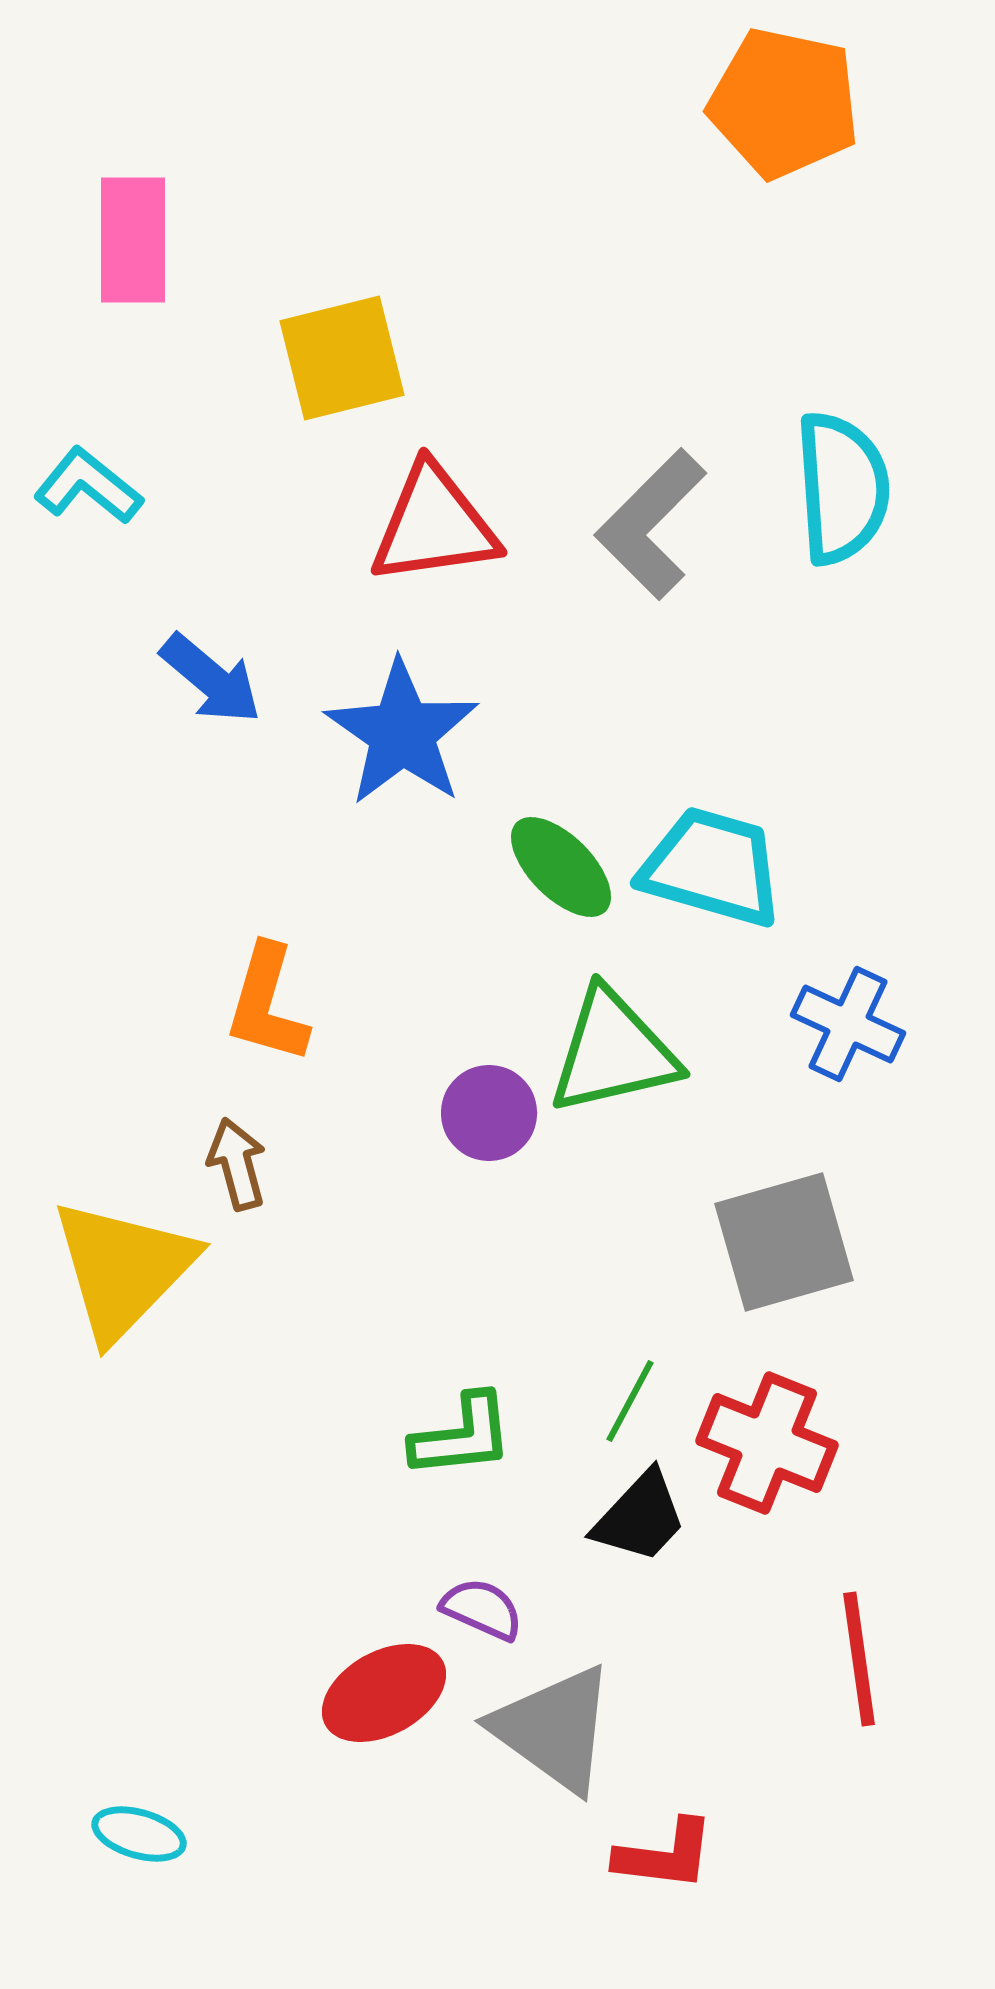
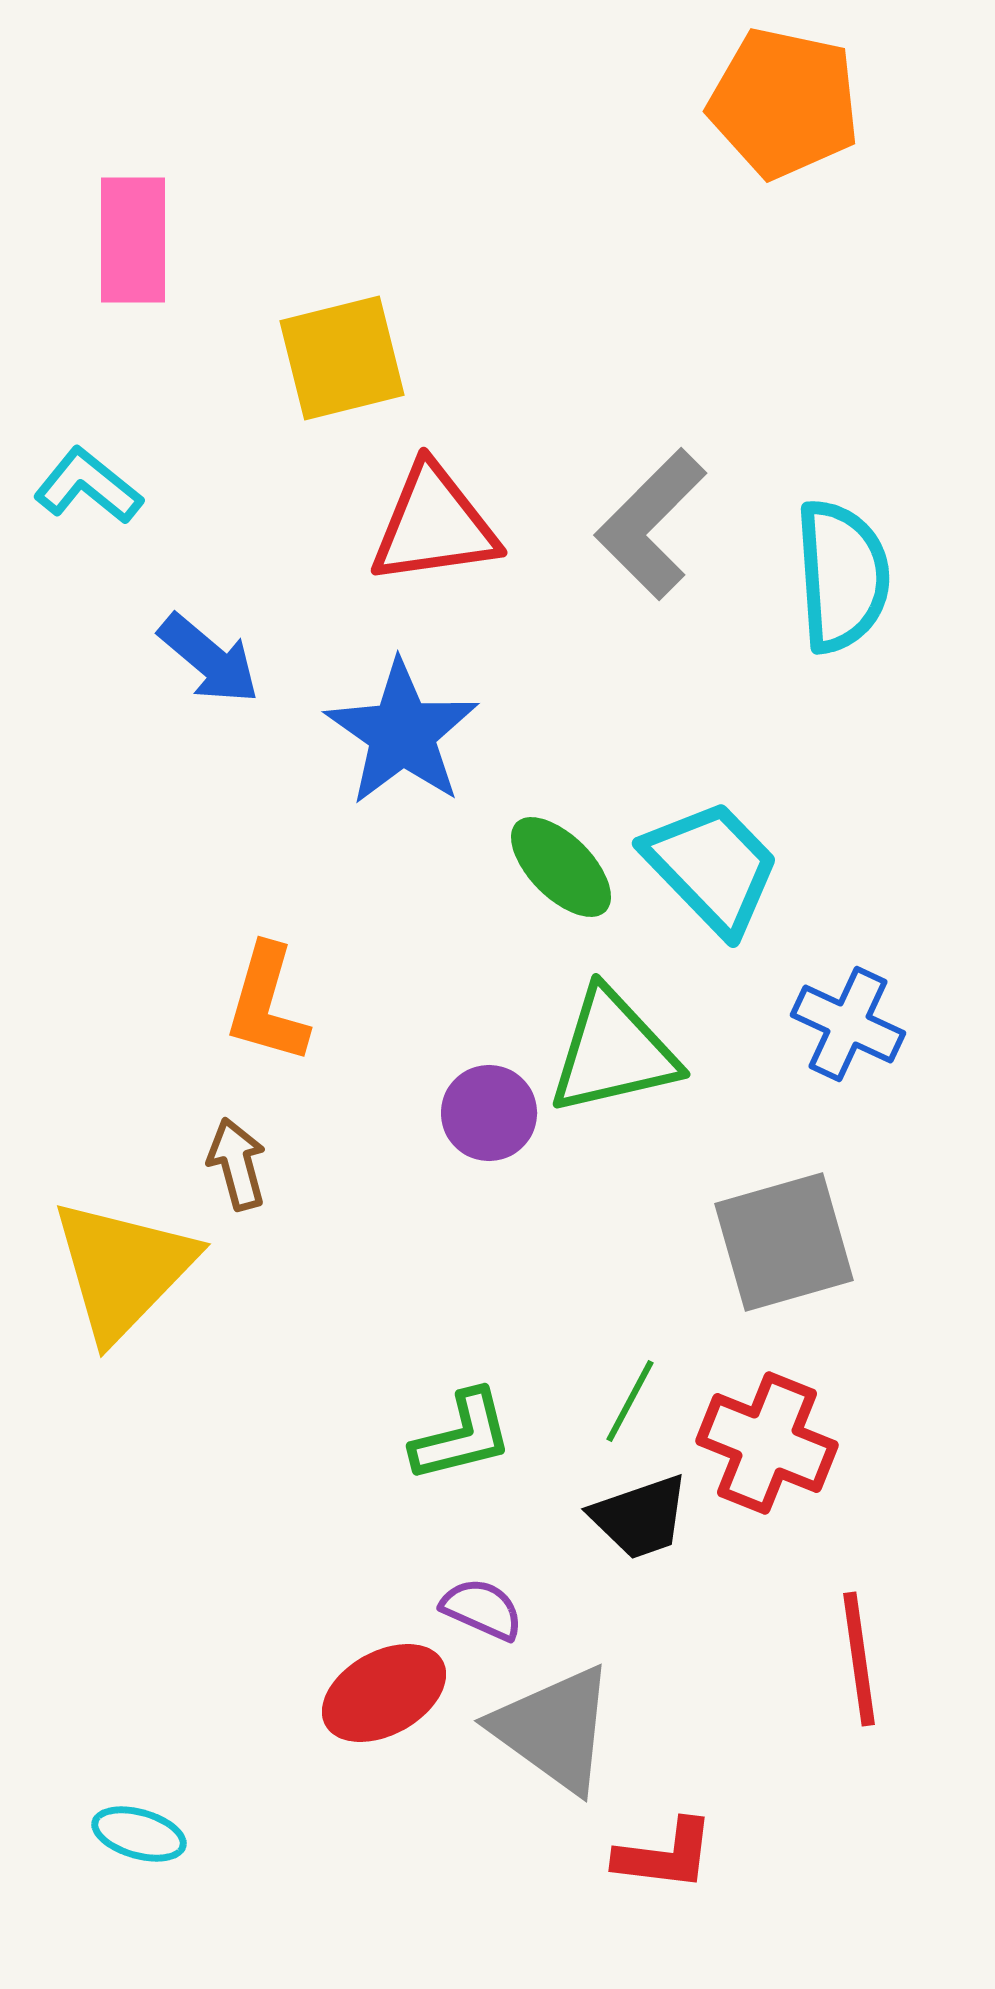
cyan semicircle: moved 88 px down
blue arrow: moved 2 px left, 20 px up
cyan trapezoid: rotated 30 degrees clockwise
green L-shape: rotated 8 degrees counterclockwise
black trapezoid: rotated 28 degrees clockwise
